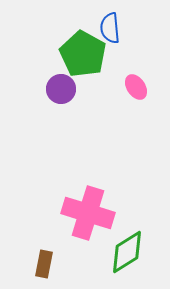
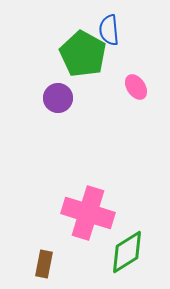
blue semicircle: moved 1 px left, 2 px down
purple circle: moved 3 px left, 9 px down
